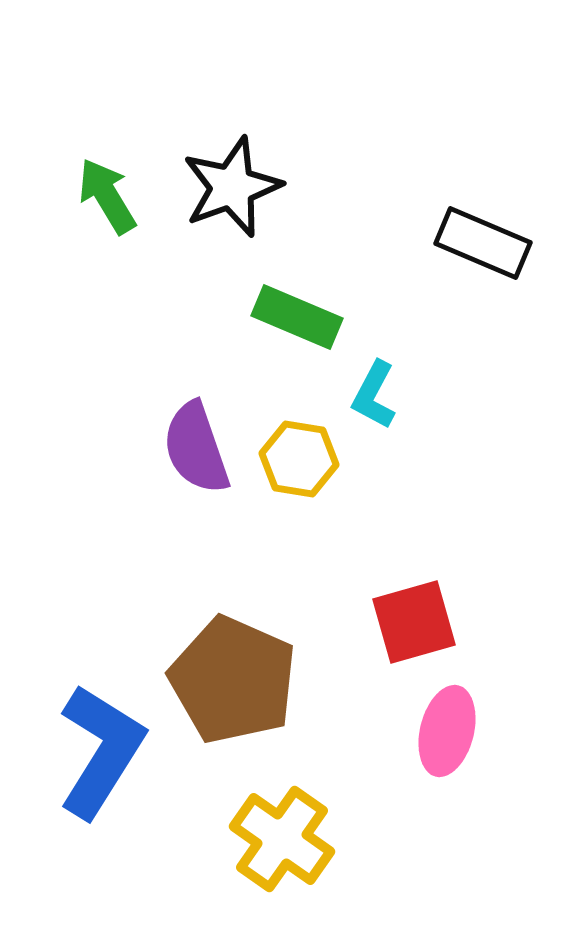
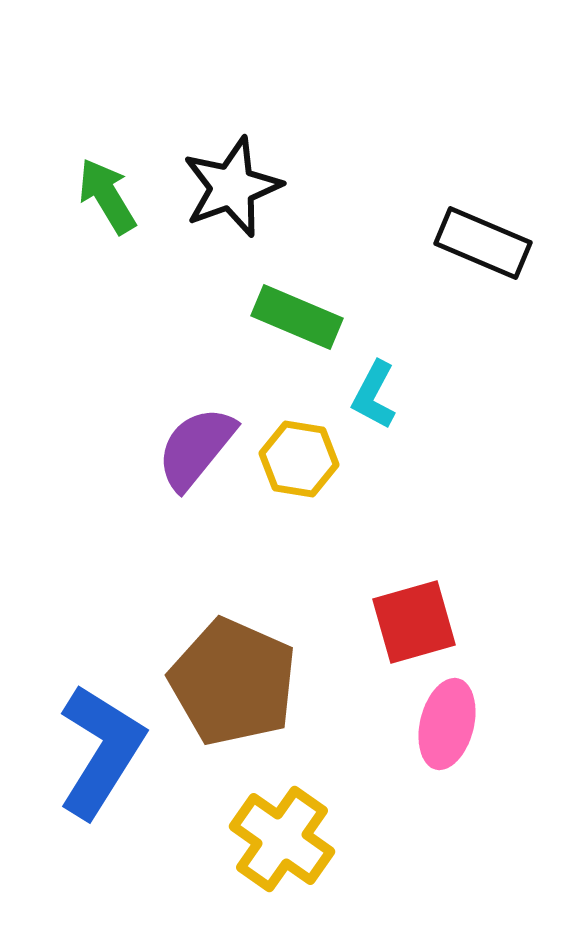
purple semicircle: rotated 58 degrees clockwise
brown pentagon: moved 2 px down
pink ellipse: moved 7 px up
